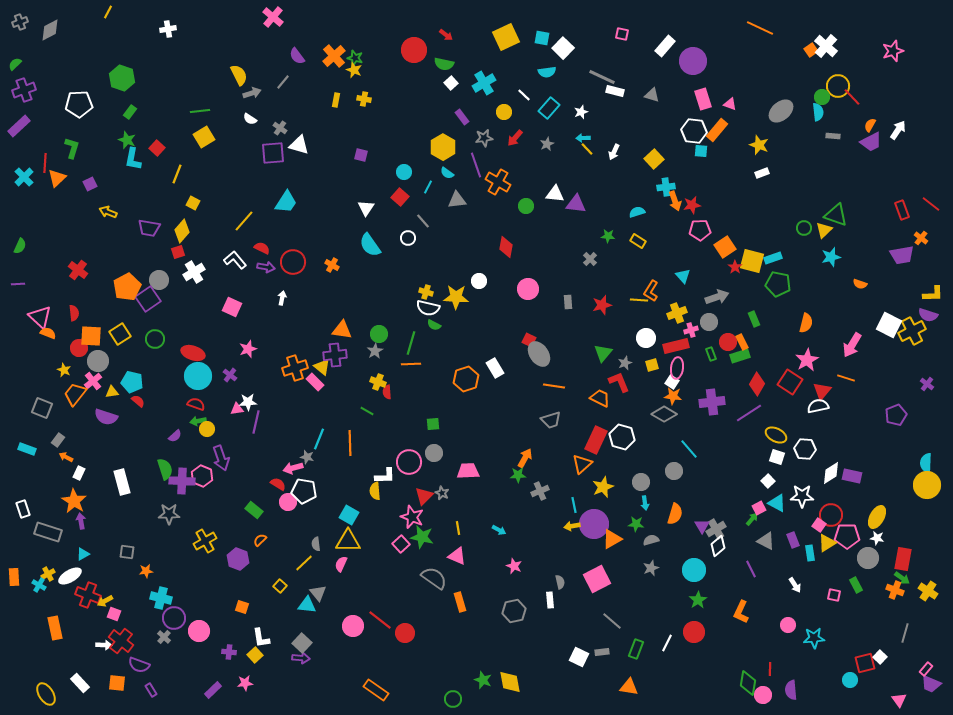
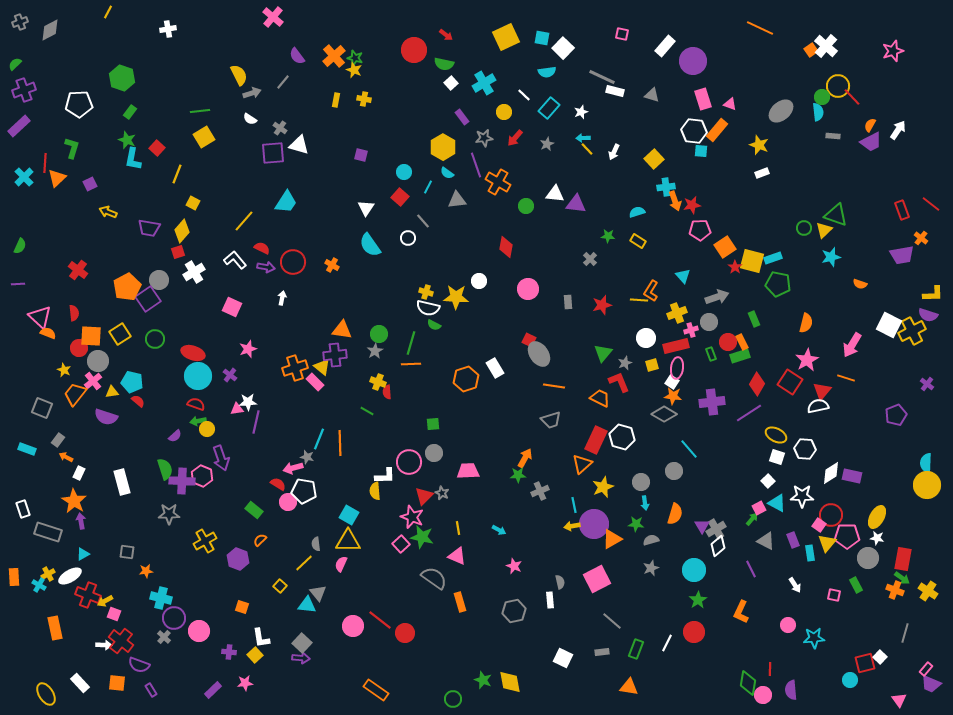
orange line at (350, 443): moved 10 px left
yellow triangle at (827, 543): rotated 18 degrees counterclockwise
white square at (579, 657): moved 16 px left, 1 px down
